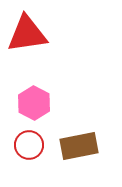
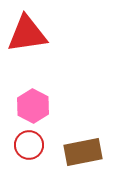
pink hexagon: moved 1 px left, 3 px down
brown rectangle: moved 4 px right, 6 px down
